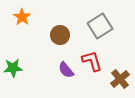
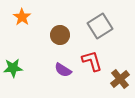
purple semicircle: moved 3 px left; rotated 18 degrees counterclockwise
